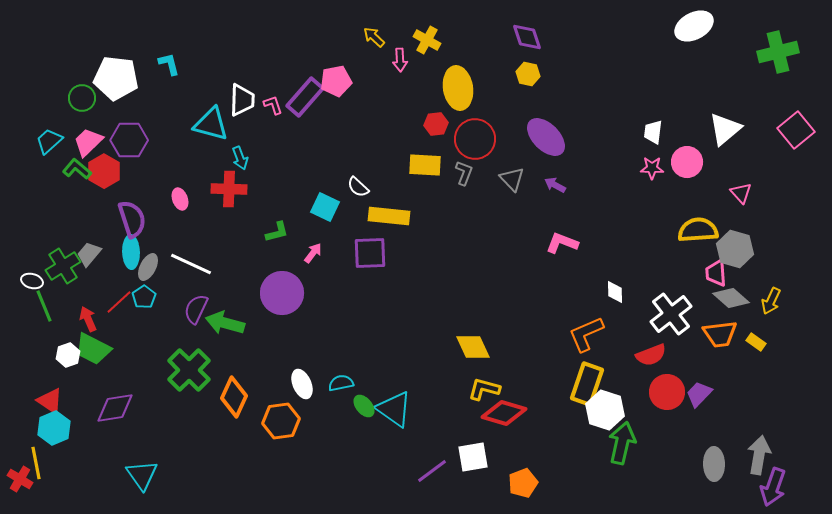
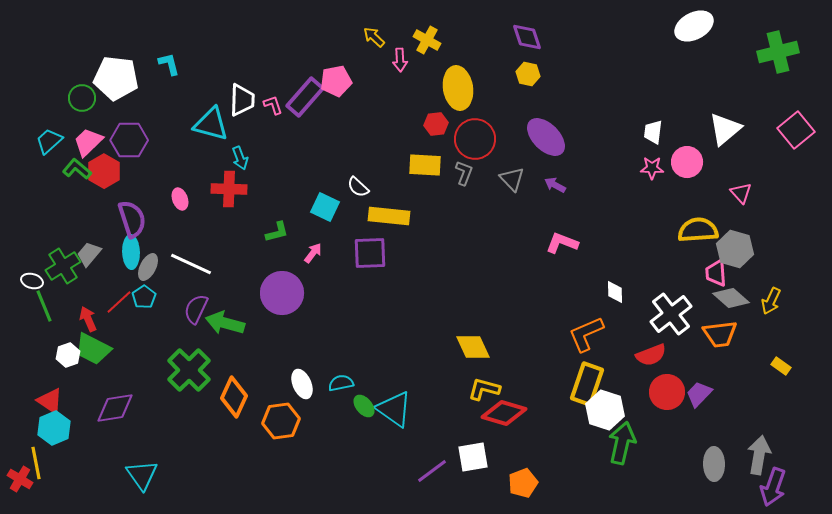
yellow rectangle at (756, 342): moved 25 px right, 24 px down
